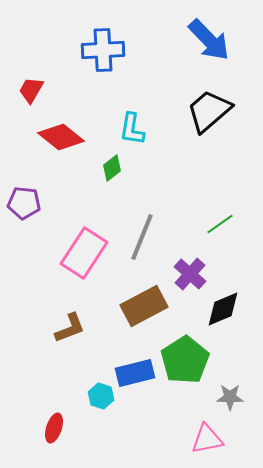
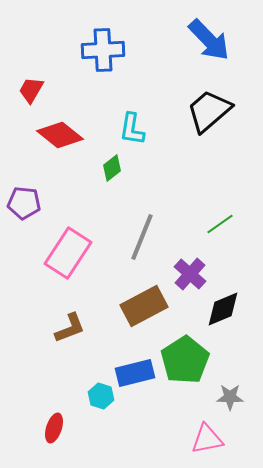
red diamond: moved 1 px left, 2 px up
pink rectangle: moved 16 px left
